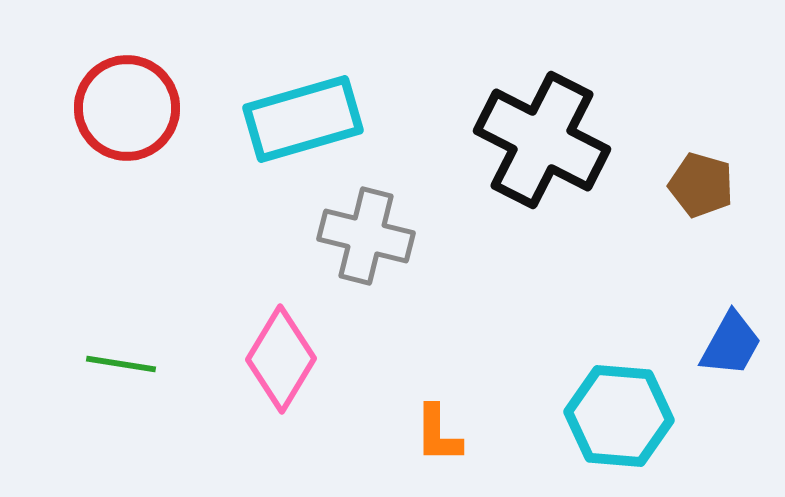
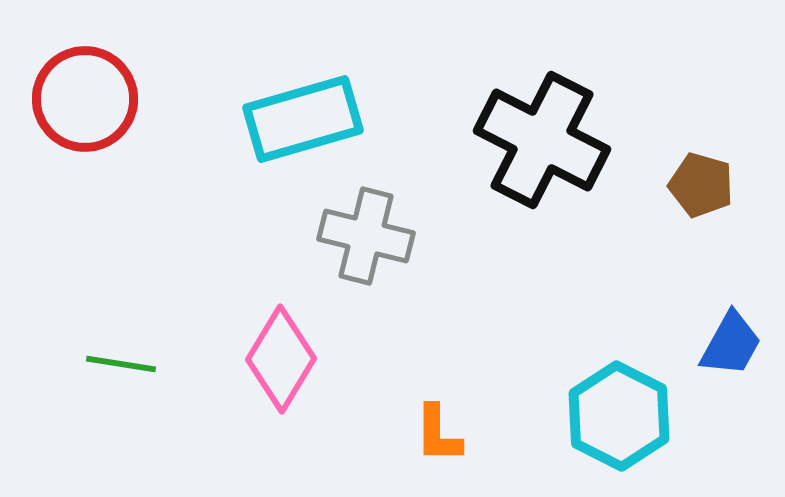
red circle: moved 42 px left, 9 px up
cyan hexagon: rotated 22 degrees clockwise
